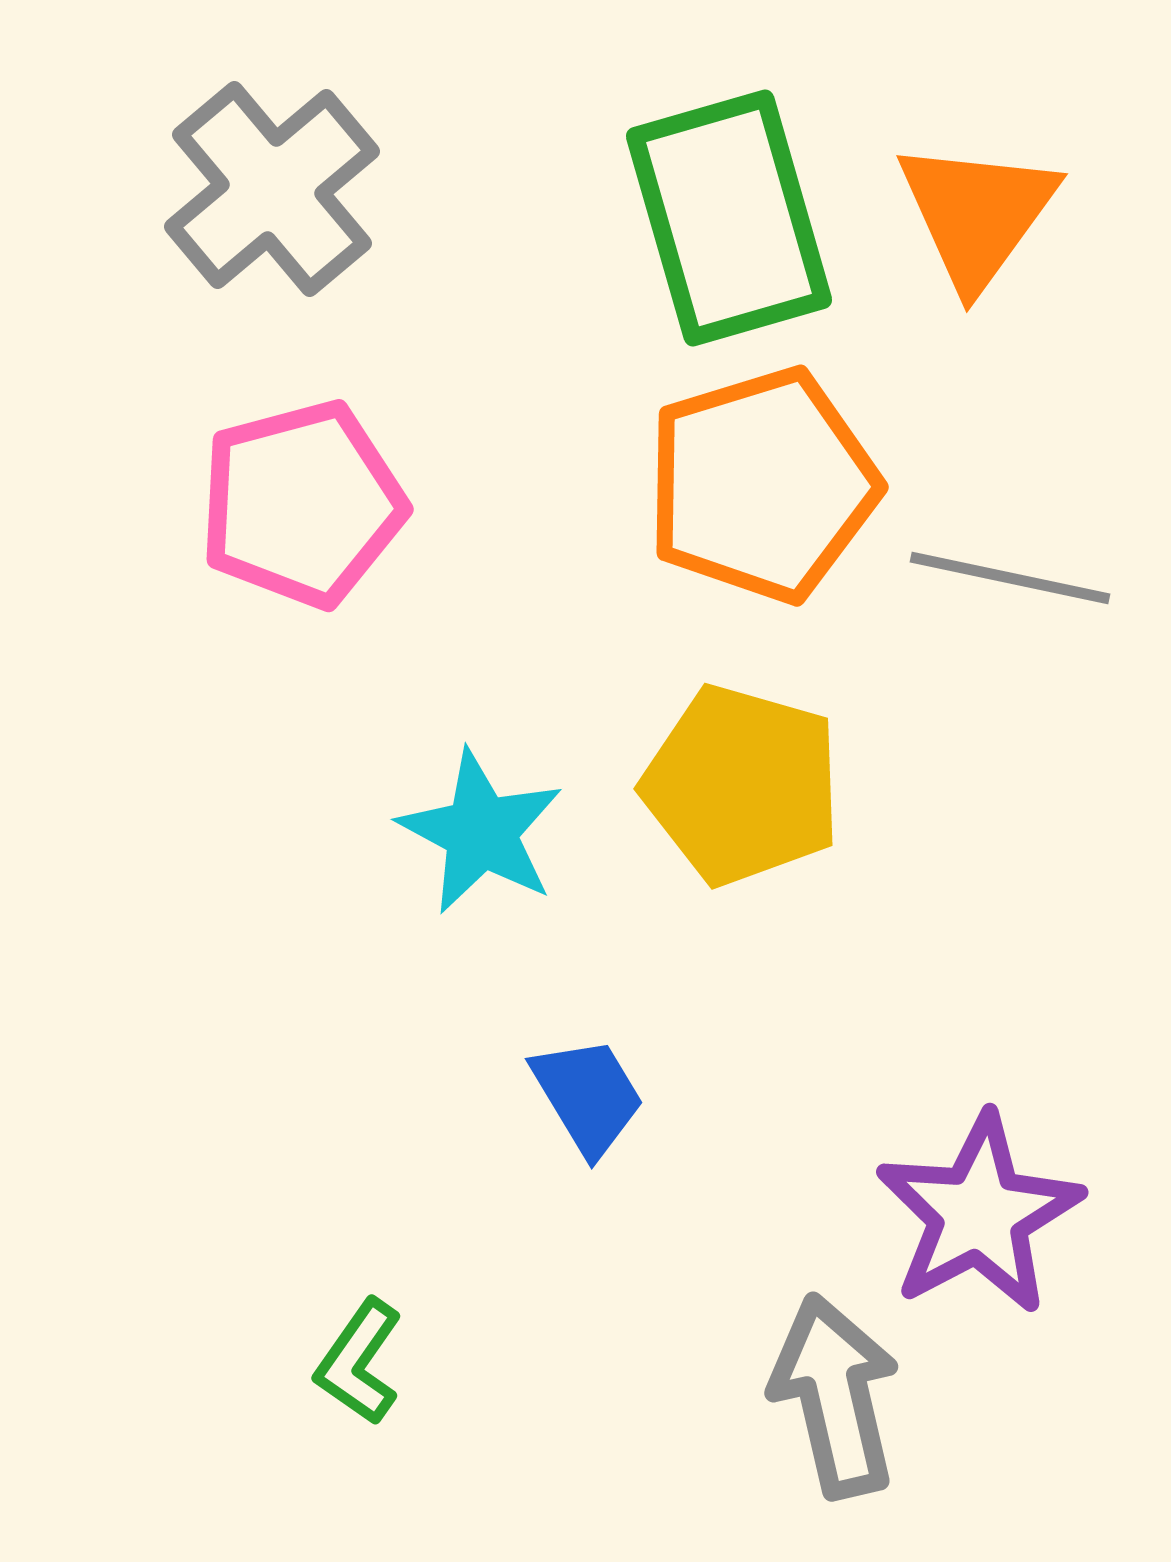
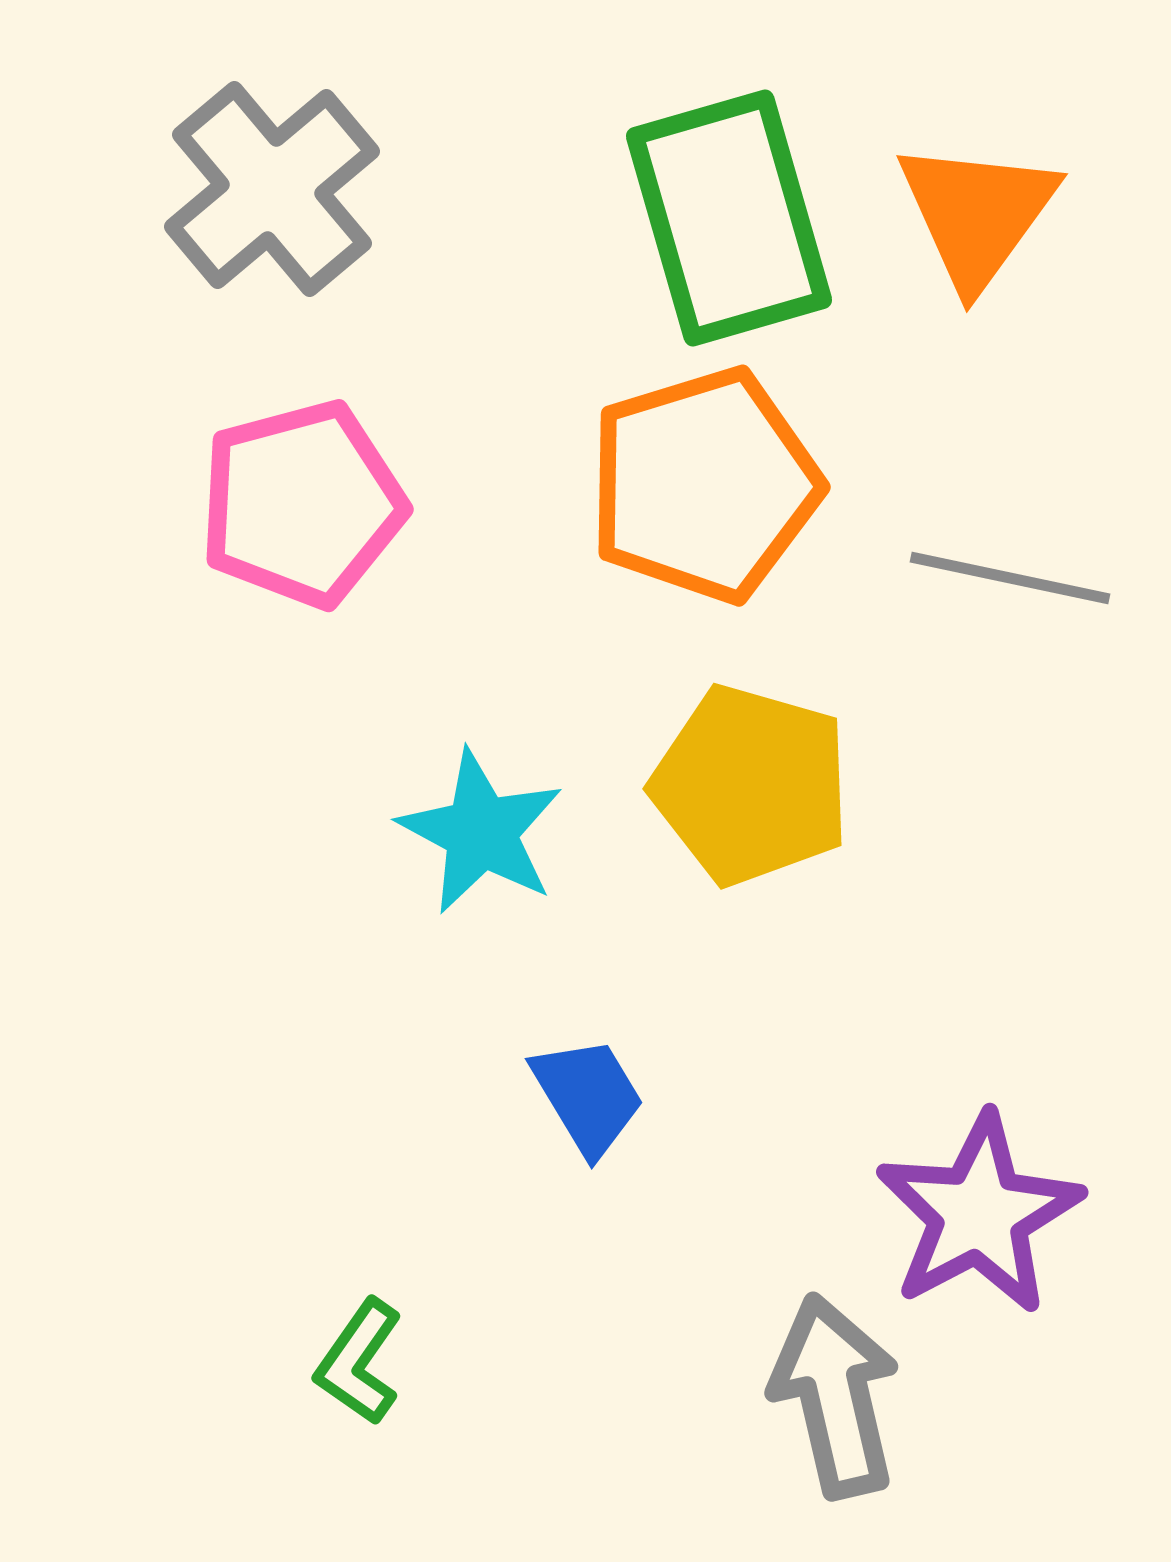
orange pentagon: moved 58 px left
yellow pentagon: moved 9 px right
